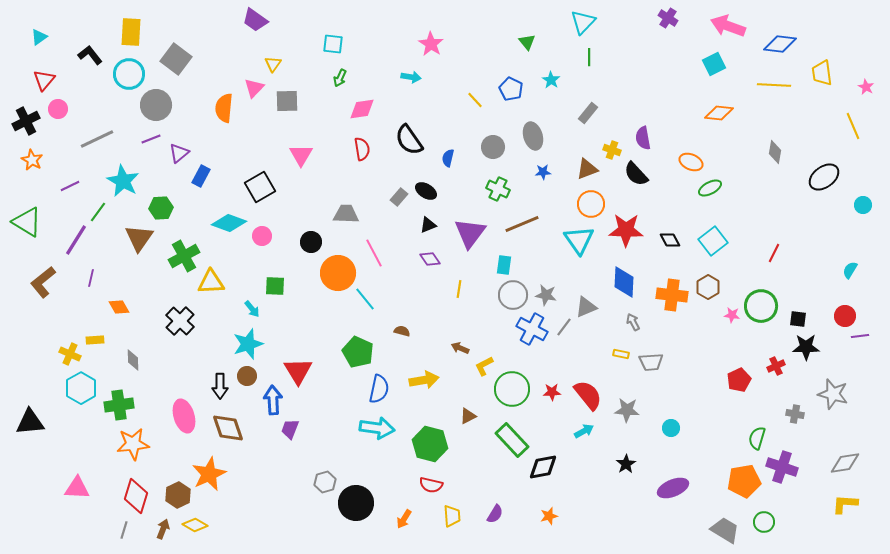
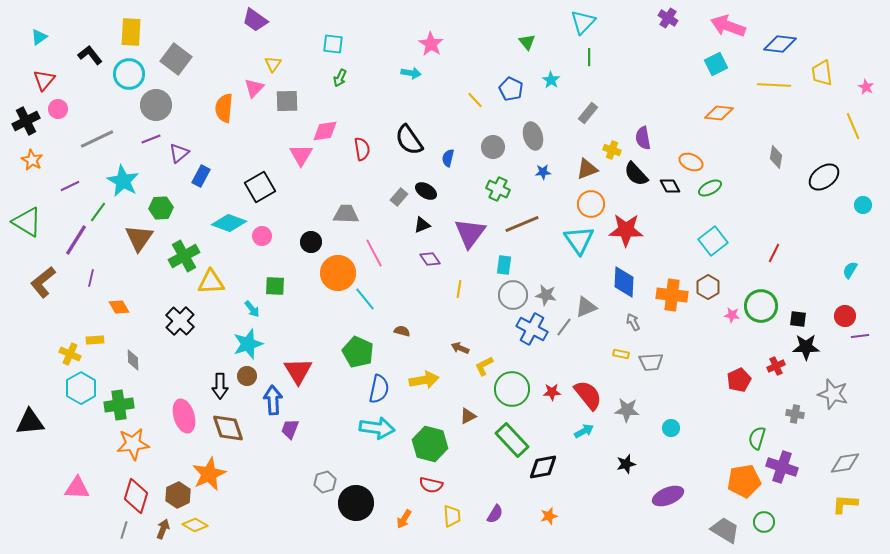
cyan square at (714, 64): moved 2 px right
cyan arrow at (411, 77): moved 4 px up
pink diamond at (362, 109): moved 37 px left, 22 px down
gray diamond at (775, 152): moved 1 px right, 5 px down
black triangle at (428, 225): moved 6 px left
black diamond at (670, 240): moved 54 px up
black star at (626, 464): rotated 18 degrees clockwise
purple ellipse at (673, 488): moved 5 px left, 8 px down
